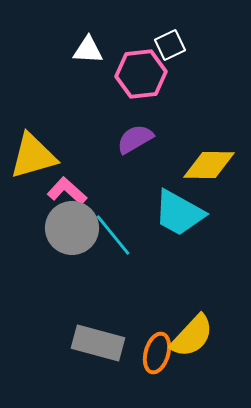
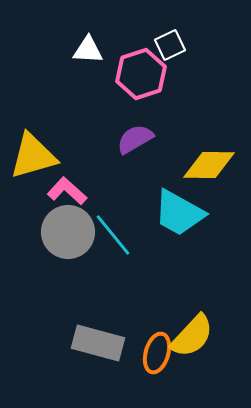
pink hexagon: rotated 12 degrees counterclockwise
gray circle: moved 4 px left, 4 px down
